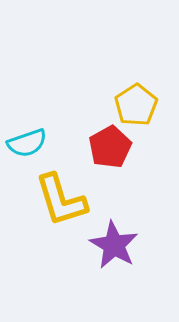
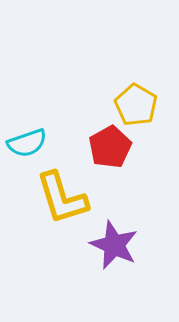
yellow pentagon: rotated 9 degrees counterclockwise
yellow L-shape: moved 1 px right, 2 px up
purple star: rotated 6 degrees counterclockwise
